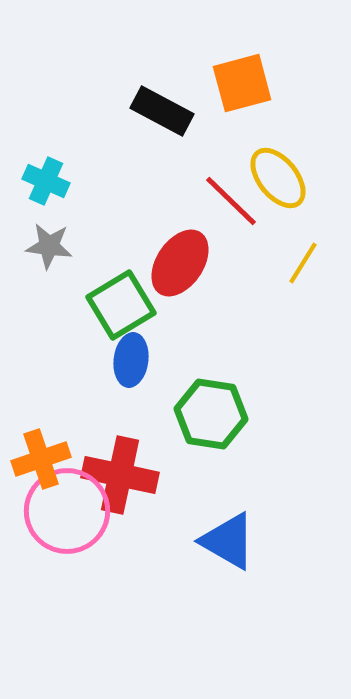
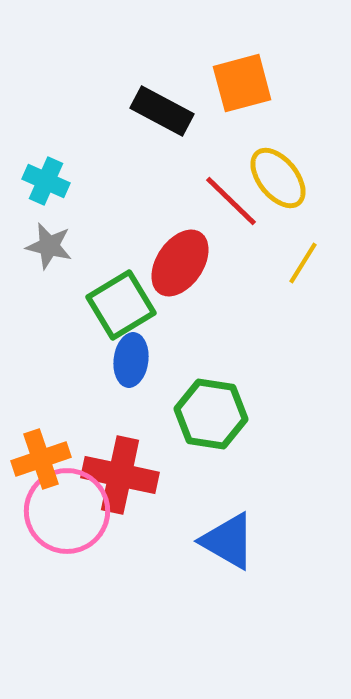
gray star: rotated 6 degrees clockwise
